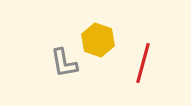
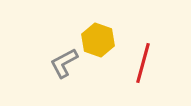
gray L-shape: rotated 72 degrees clockwise
